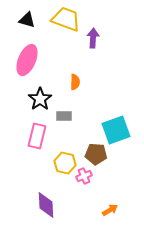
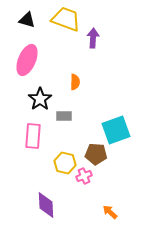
pink rectangle: moved 4 px left; rotated 10 degrees counterclockwise
orange arrow: moved 2 px down; rotated 105 degrees counterclockwise
